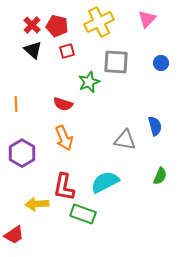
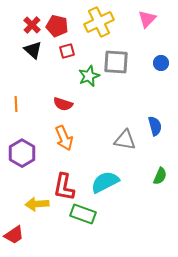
green star: moved 6 px up
